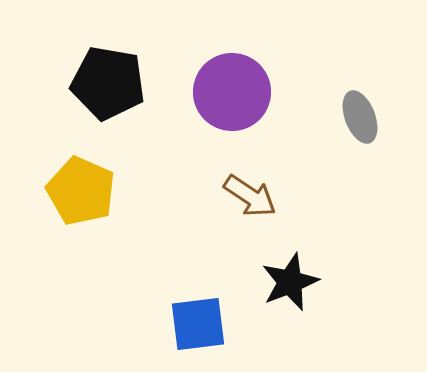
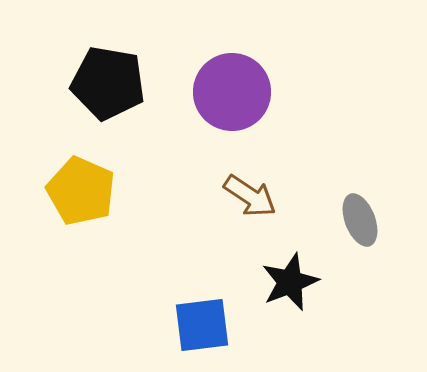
gray ellipse: moved 103 px down
blue square: moved 4 px right, 1 px down
